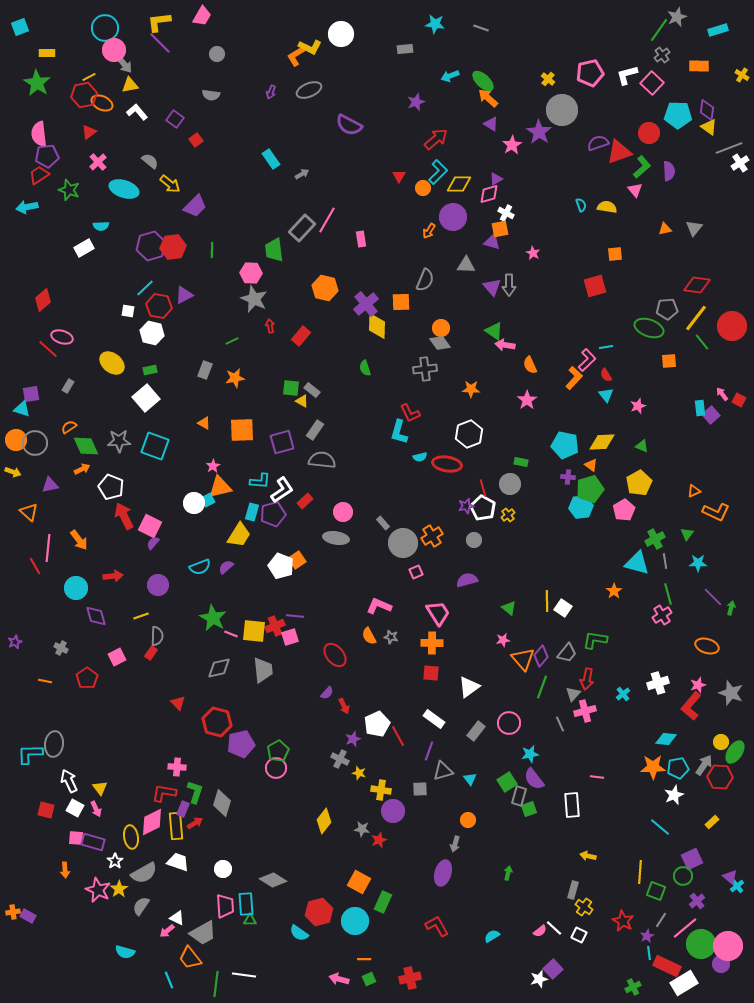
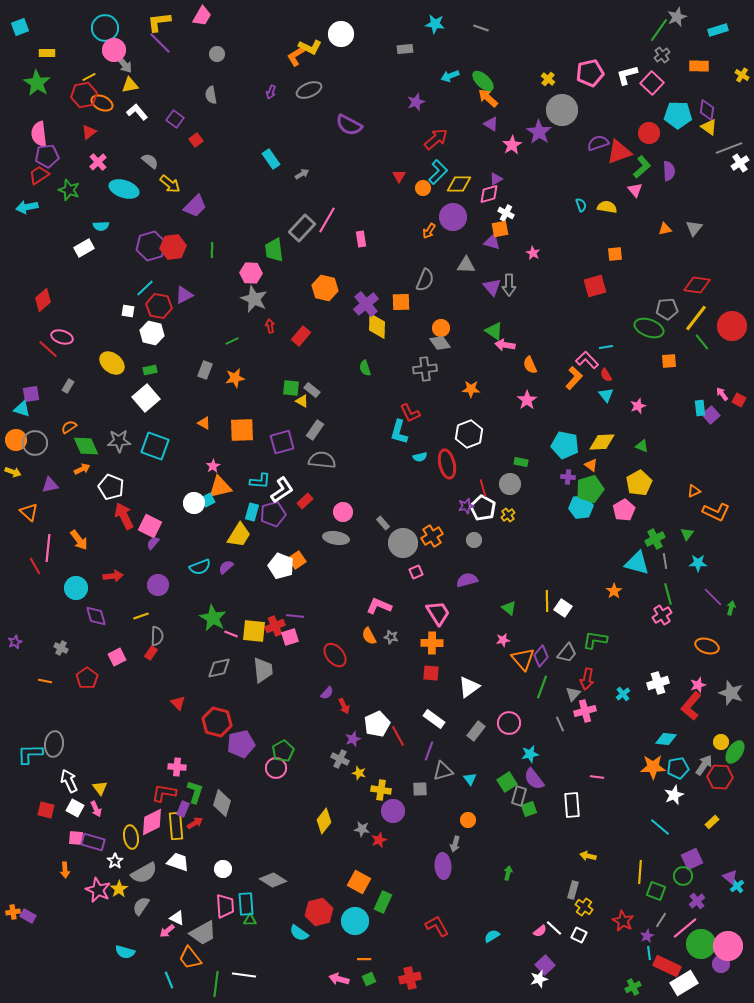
gray semicircle at (211, 95): rotated 72 degrees clockwise
pink L-shape at (587, 360): rotated 90 degrees counterclockwise
red ellipse at (447, 464): rotated 68 degrees clockwise
green pentagon at (278, 751): moved 5 px right
purple ellipse at (443, 873): moved 7 px up; rotated 20 degrees counterclockwise
purple square at (553, 969): moved 8 px left, 4 px up
